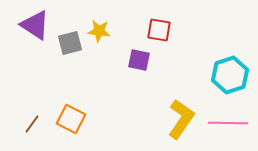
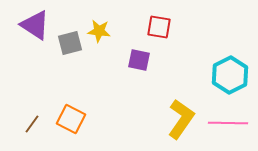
red square: moved 3 px up
cyan hexagon: rotated 9 degrees counterclockwise
